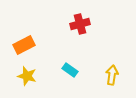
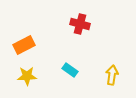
red cross: rotated 30 degrees clockwise
yellow star: rotated 18 degrees counterclockwise
